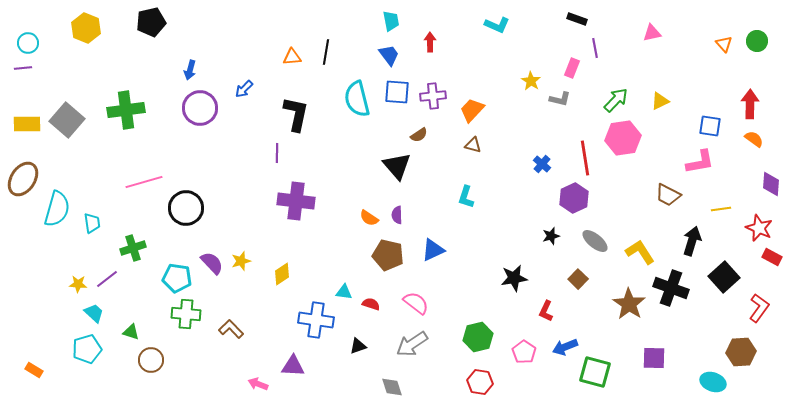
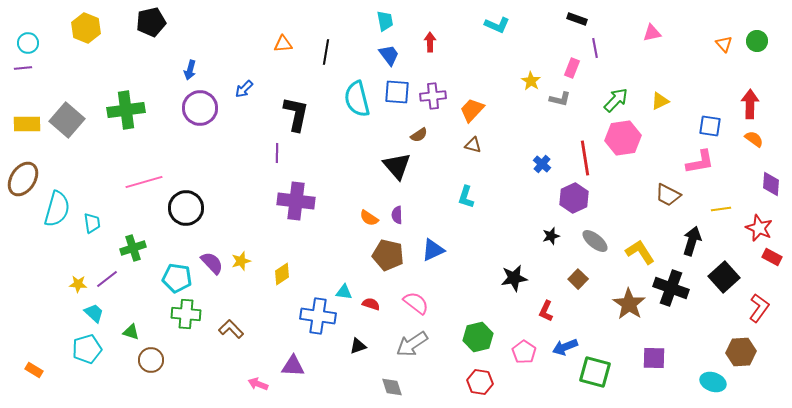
cyan trapezoid at (391, 21): moved 6 px left
orange triangle at (292, 57): moved 9 px left, 13 px up
blue cross at (316, 320): moved 2 px right, 4 px up
